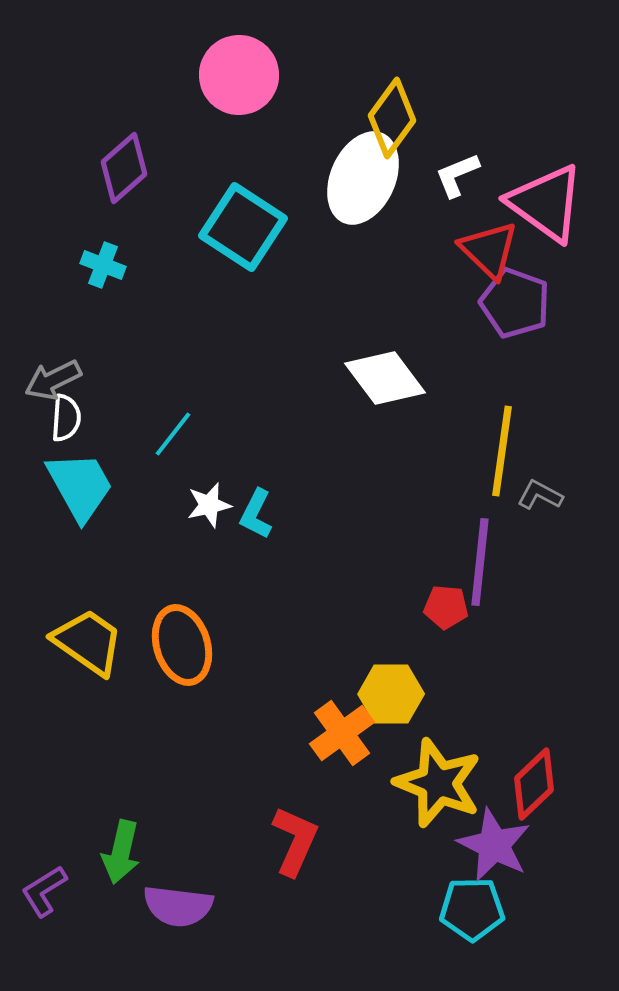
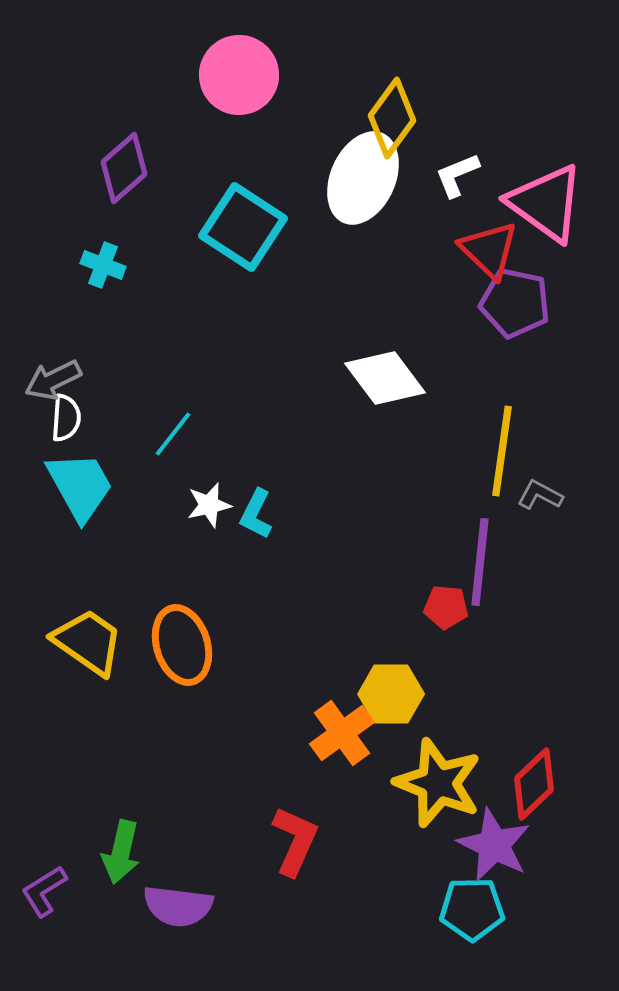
purple pentagon: rotated 8 degrees counterclockwise
